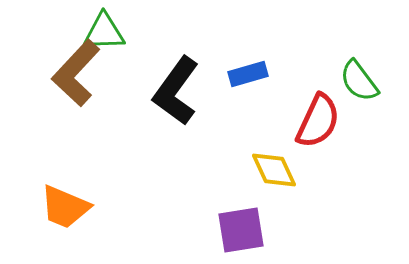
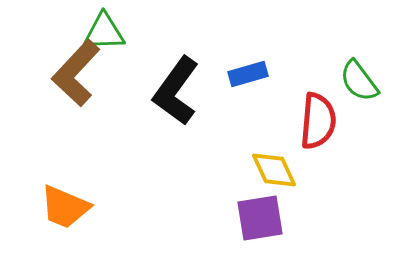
red semicircle: rotated 20 degrees counterclockwise
purple square: moved 19 px right, 12 px up
